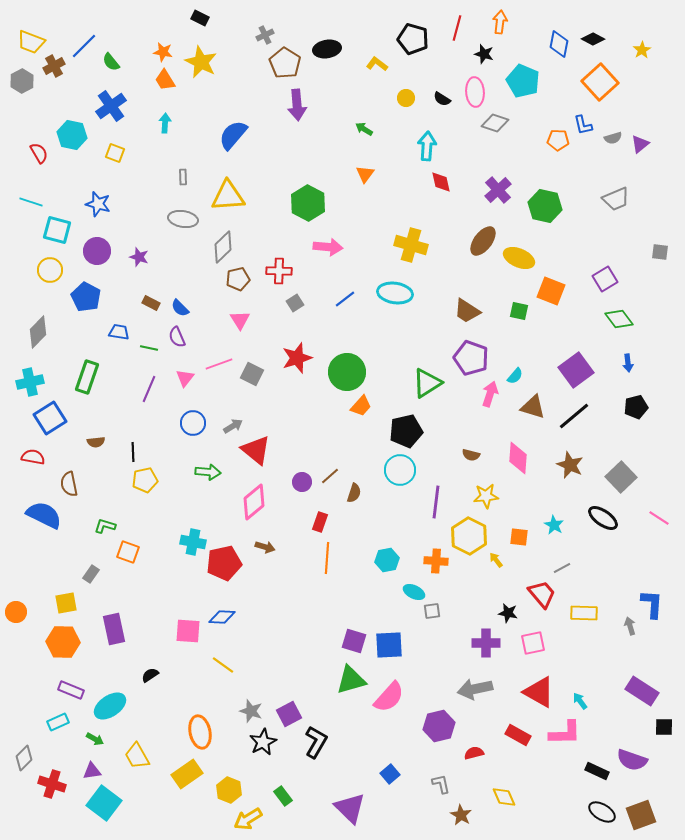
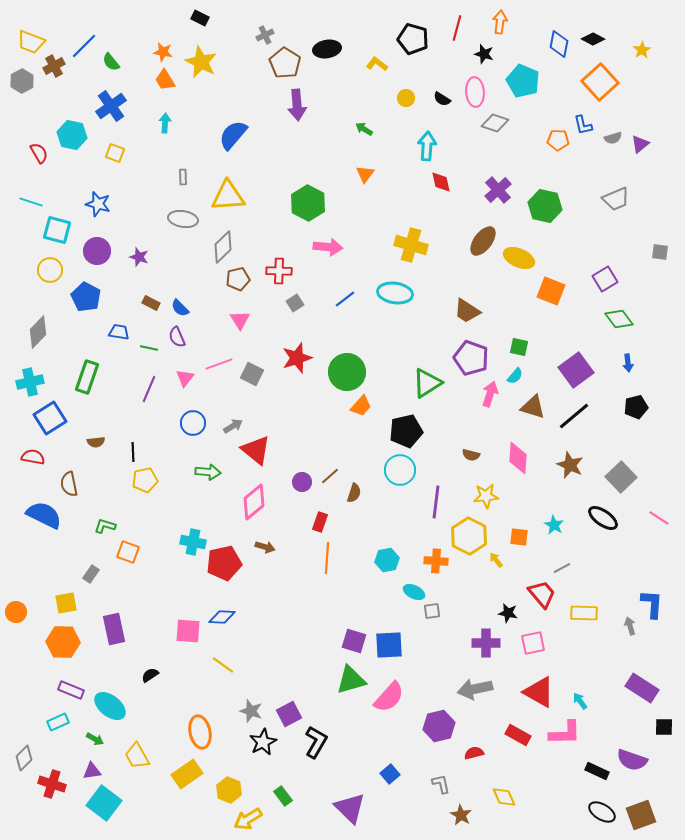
green square at (519, 311): moved 36 px down
purple rectangle at (642, 691): moved 3 px up
cyan ellipse at (110, 706): rotated 72 degrees clockwise
